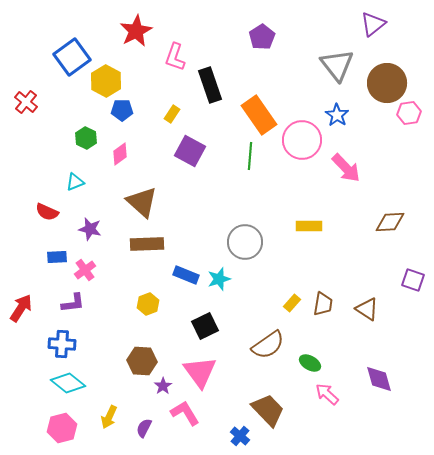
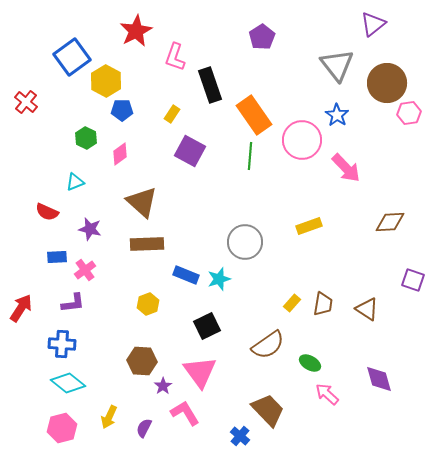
orange rectangle at (259, 115): moved 5 px left
yellow rectangle at (309, 226): rotated 20 degrees counterclockwise
black square at (205, 326): moved 2 px right
